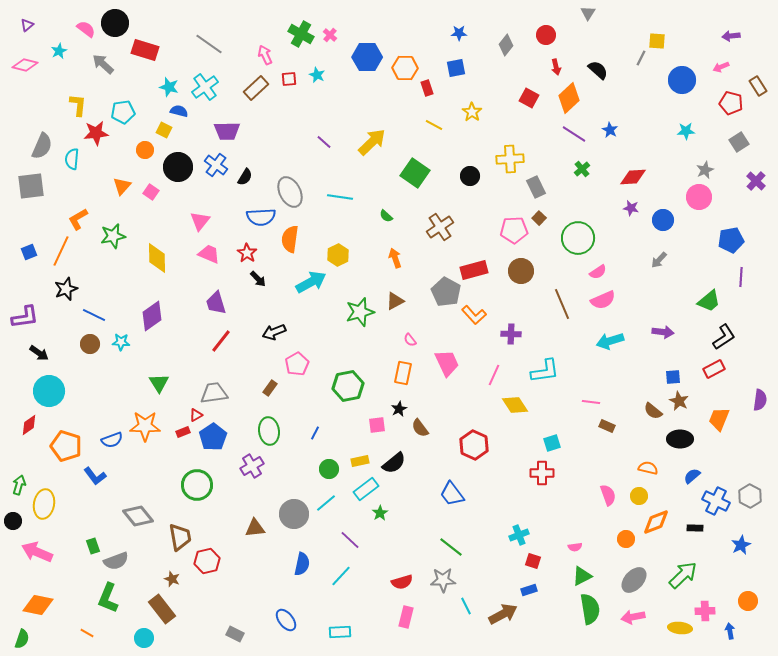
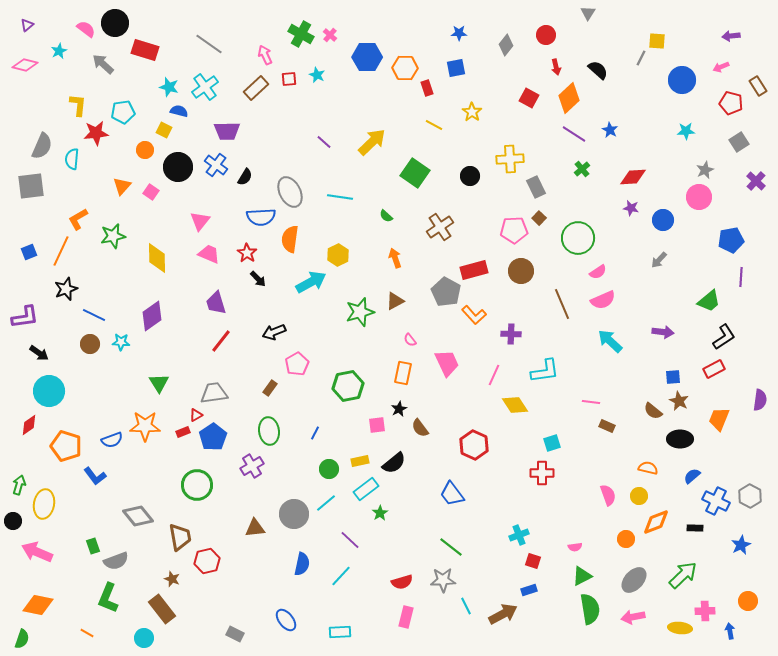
cyan arrow at (610, 341): rotated 60 degrees clockwise
